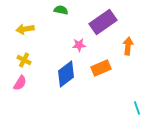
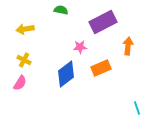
purple rectangle: rotated 8 degrees clockwise
pink star: moved 1 px right, 2 px down
